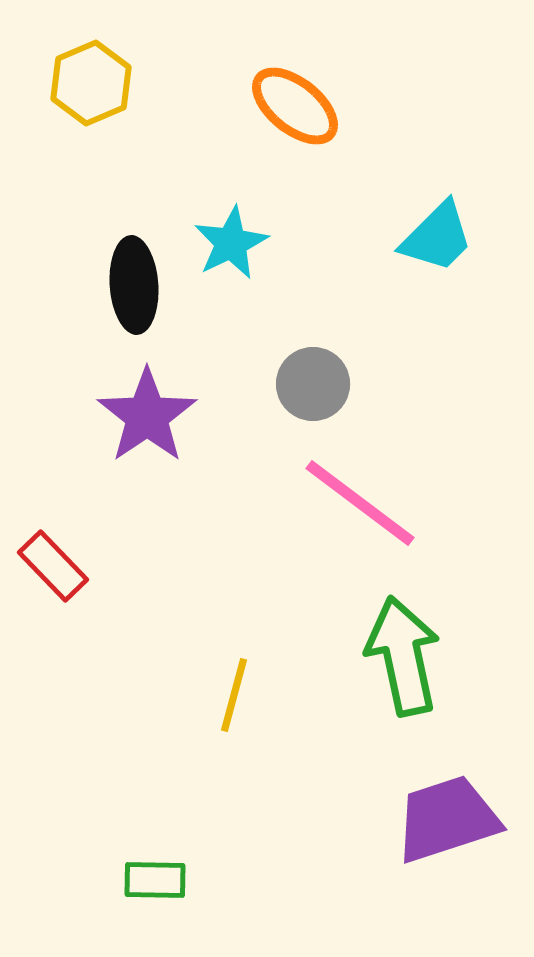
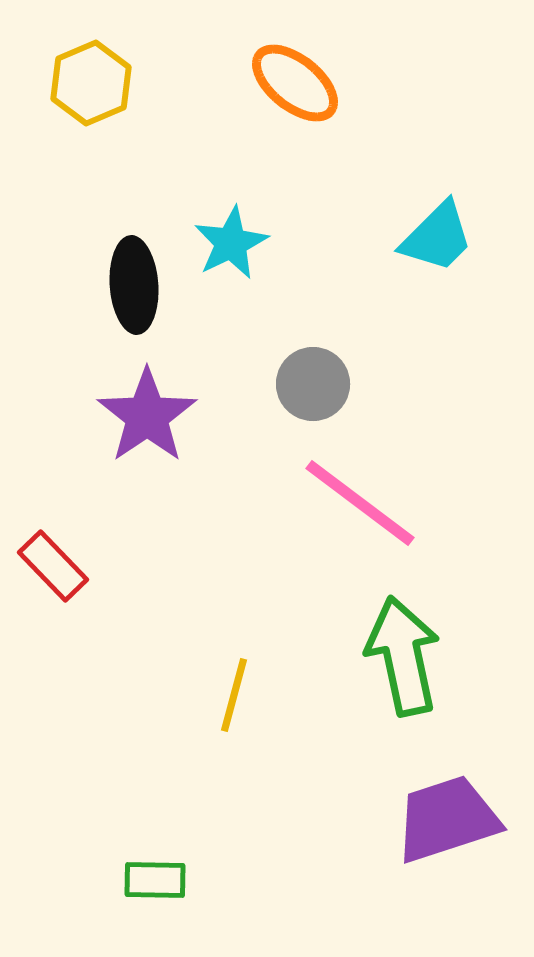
orange ellipse: moved 23 px up
